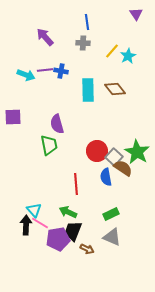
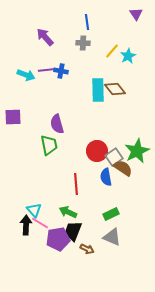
purple line: moved 1 px right
cyan rectangle: moved 10 px right
green star: moved 1 px up; rotated 15 degrees clockwise
gray square: rotated 12 degrees clockwise
